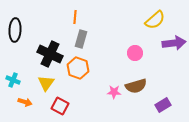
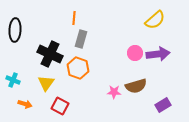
orange line: moved 1 px left, 1 px down
purple arrow: moved 16 px left, 11 px down
orange arrow: moved 2 px down
